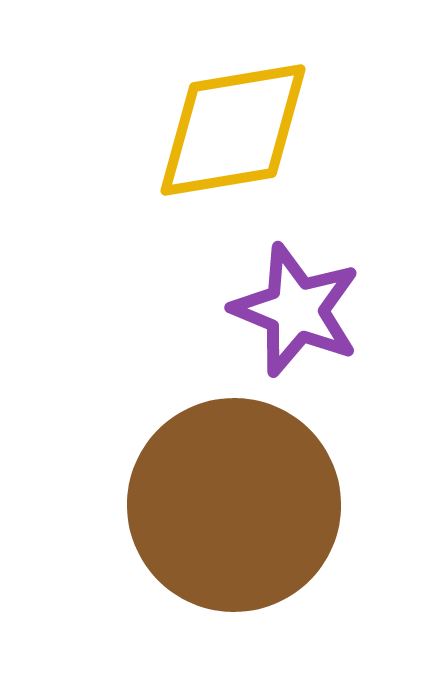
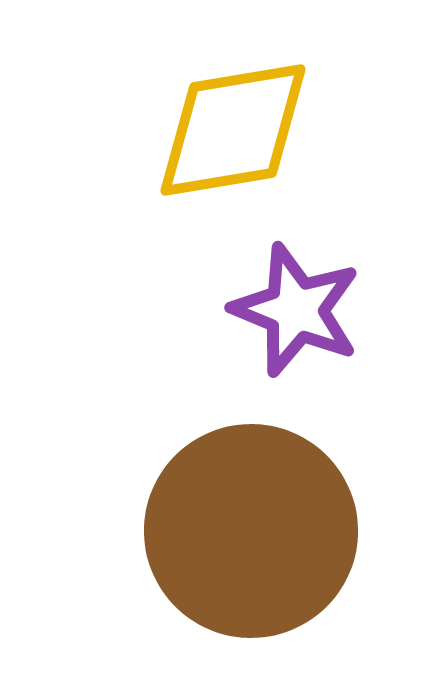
brown circle: moved 17 px right, 26 px down
